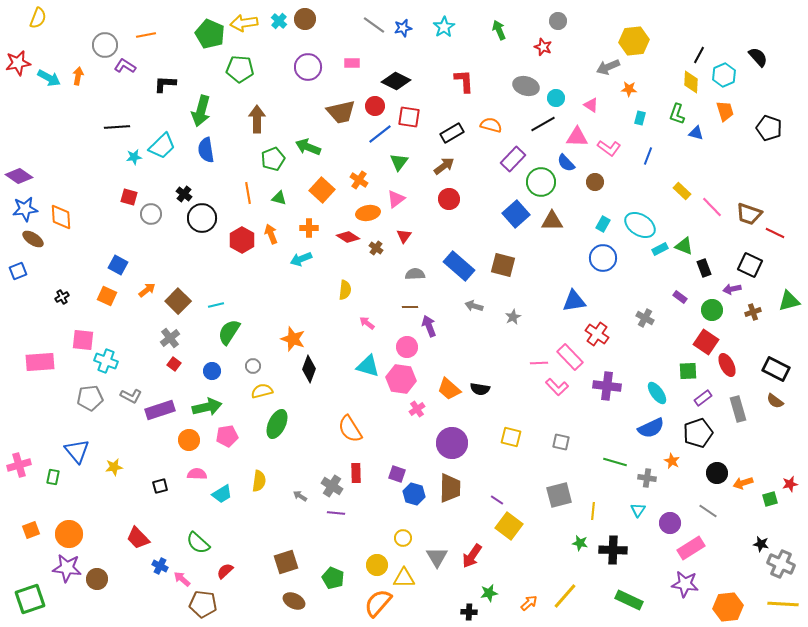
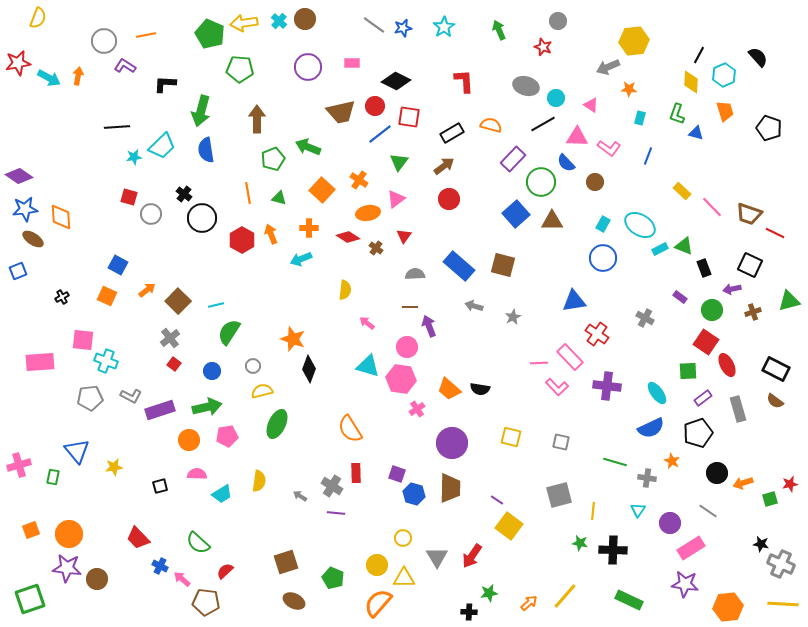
gray circle at (105, 45): moved 1 px left, 4 px up
brown pentagon at (203, 604): moved 3 px right, 2 px up
